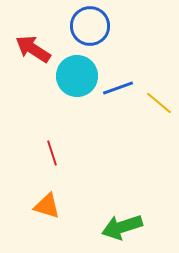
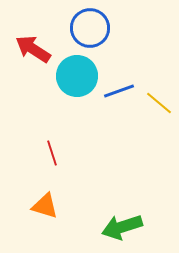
blue circle: moved 2 px down
blue line: moved 1 px right, 3 px down
orange triangle: moved 2 px left
